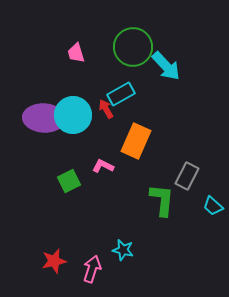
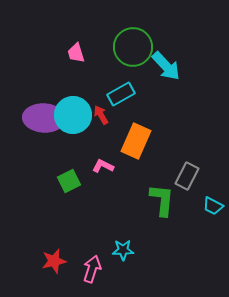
red arrow: moved 5 px left, 6 px down
cyan trapezoid: rotated 15 degrees counterclockwise
cyan star: rotated 15 degrees counterclockwise
